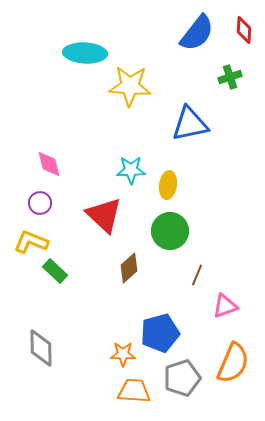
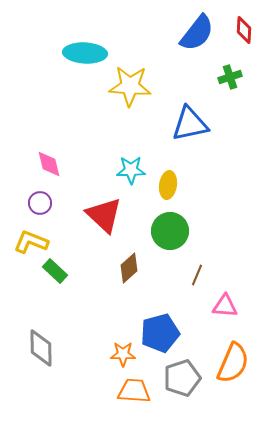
pink triangle: rotated 24 degrees clockwise
